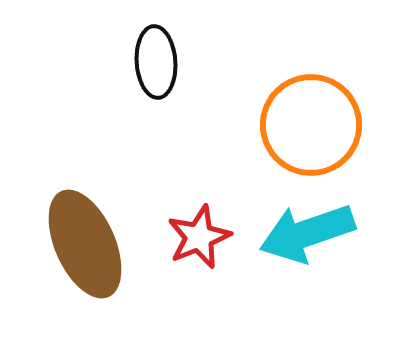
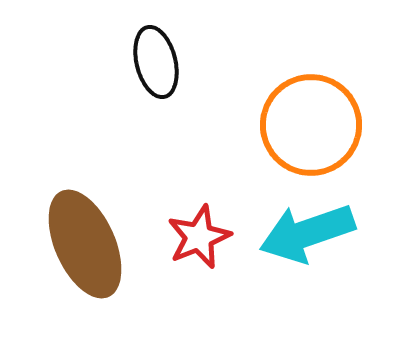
black ellipse: rotated 10 degrees counterclockwise
